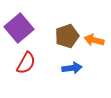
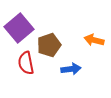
brown pentagon: moved 18 px left, 9 px down
red semicircle: rotated 140 degrees clockwise
blue arrow: moved 1 px left, 1 px down
